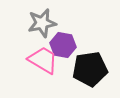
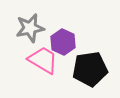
gray star: moved 12 px left, 5 px down
purple hexagon: moved 3 px up; rotated 15 degrees clockwise
